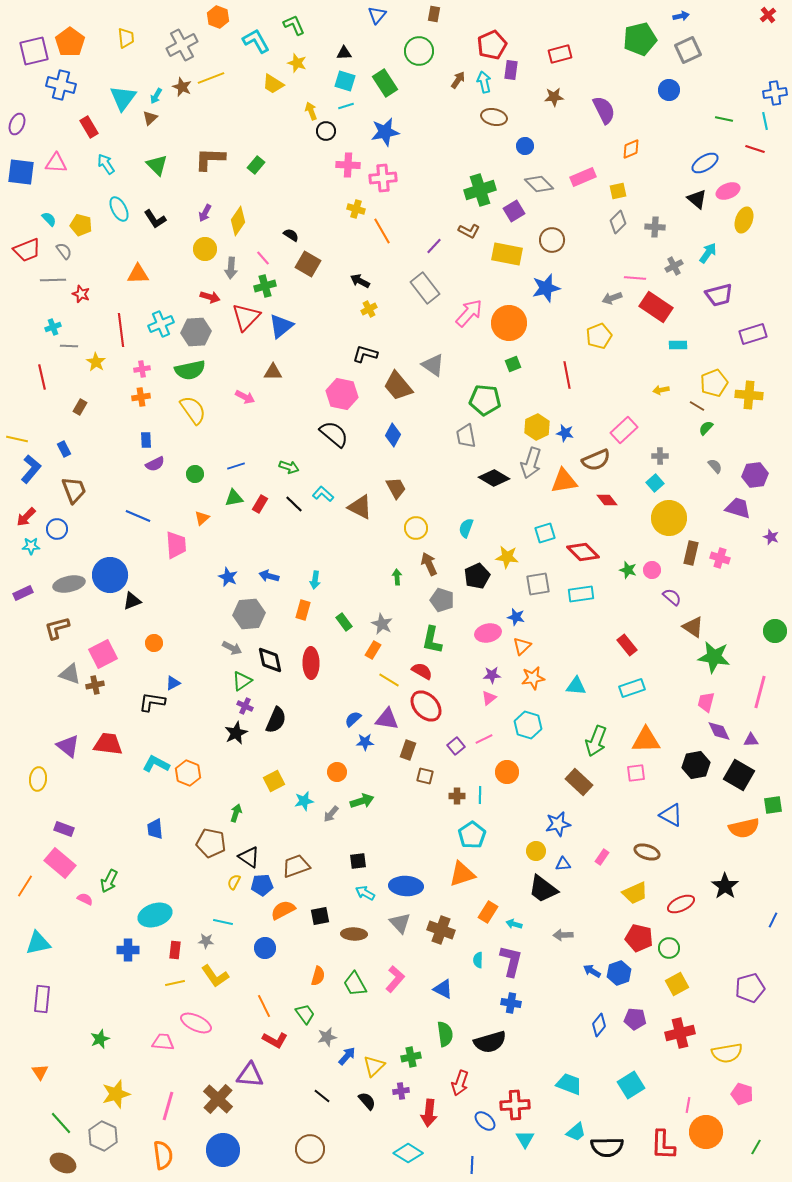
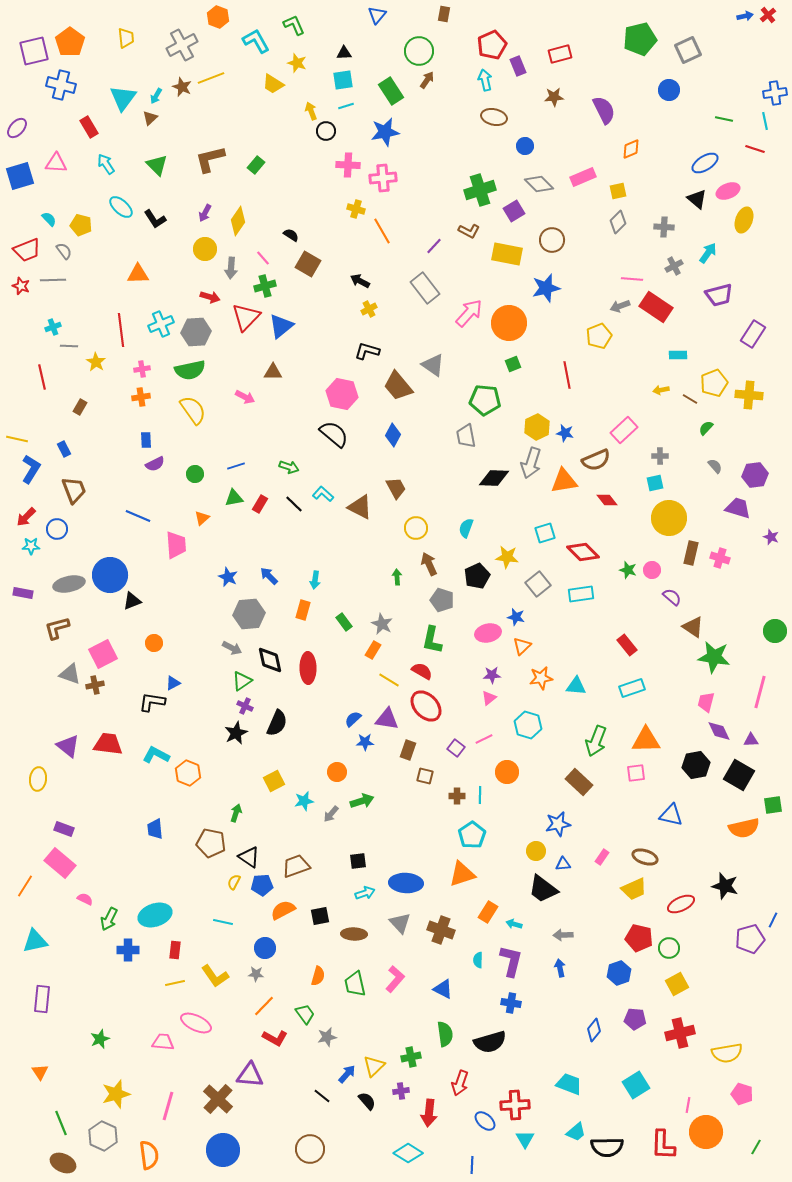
brown rectangle at (434, 14): moved 10 px right
blue arrow at (681, 16): moved 64 px right
purple rectangle at (511, 70): moved 7 px right, 4 px up; rotated 30 degrees counterclockwise
brown arrow at (458, 80): moved 31 px left
cyan square at (345, 81): moved 2 px left, 1 px up; rotated 25 degrees counterclockwise
cyan arrow at (484, 82): moved 1 px right, 2 px up
green rectangle at (385, 83): moved 6 px right, 8 px down
purple ellipse at (17, 124): moved 4 px down; rotated 20 degrees clockwise
brown L-shape at (210, 159): rotated 16 degrees counterclockwise
blue square at (21, 172): moved 1 px left, 4 px down; rotated 24 degrees counterclockwise
cyan ellipse at (119, 209): moved 2 px right, 2 px up; rotated 20 degrees counterclockwise
gray cross at (655, 227): moved 9 px right
pink line at (635, 278): moved 3 px left, 1 px down
red star at (81, 294): moved 60 px left, 8 px up
gray arrow at (612, 298): moved 8 px right, 8 px down
purple rectangle at (753, 334): rotated 40 degrees counterclockwise
cyan rectangle at (678, 345): moved 10 px down
black L-shape at (365, 354): moved 2 px right, 3 px up
brown line at (697, 406): moved 7 px left, 7 px up
blue L-shape at (31, 469): rotated 8 degrees counterclockwise
black diamond at (494, 478): rotated 28 degrees counterclockwise
cyan square at (655, 483): rotated 30 degrees clockwise
blue arrow at (269, 576): rotated 30 degrees clockwise
gray square at (538, 584): rotated 30 degrees counterclockwise
purple rectangle at (23, 593): rotated 36 degrees clockwise
red ellipse at (311, 663): moved 3 px left, 5 px down
orange star at (533, 678): moved 8 px right
black semicircle at (276, 720): moved 1 px right, 3 px down
purple square at (456, 746): moved 2 px down; rotated 12 degrees counterclockwise
cyan L-shape at (156, 764): moved 9 px up
blue triangle at (671, 815): rotated 15 degrees counterclockwise
brown ellipse at (647, 852): moved 2 px left, 5 px down
green arrow at (109, 881): moved 38 px down
blue ellipse at (406, 886): moved 3 px up
black star at (725, 886): rotated 20 degrees counterclockwise
cyan arrow at (365, 893): rotated 132 degrees clockwise
yellow trapezoid at (635, 893): moved 1 px left, 4 px up
gray star at (206, 941): moved 50 px right, 33 px down
cyan triangle at (38, 943): moved 3 px left, 2 px up
blue arrow at (592, 971): moved 32 px left, 3 px up; rotated 48 degrees clockwise
green trapezoid at (355, 984): rotated 16 degrees clockwise
purple pentagon at (750, 988): moved 49 px up
orange line at (264, 1006): rotated 70 degrees clockwise
blue diamond at (599, 1025): moved 5 px left, 5 px down
red L-shape at (275, 1040): moved 2 px up
blue arrow at (347, 1056): moved 18 px down
cyan square at (631, 1085): moved 5 px right
green line at (61, 1123): rotated 20 degrees clockwise
orange semicircle at (163, 1155): moved 14 px left
